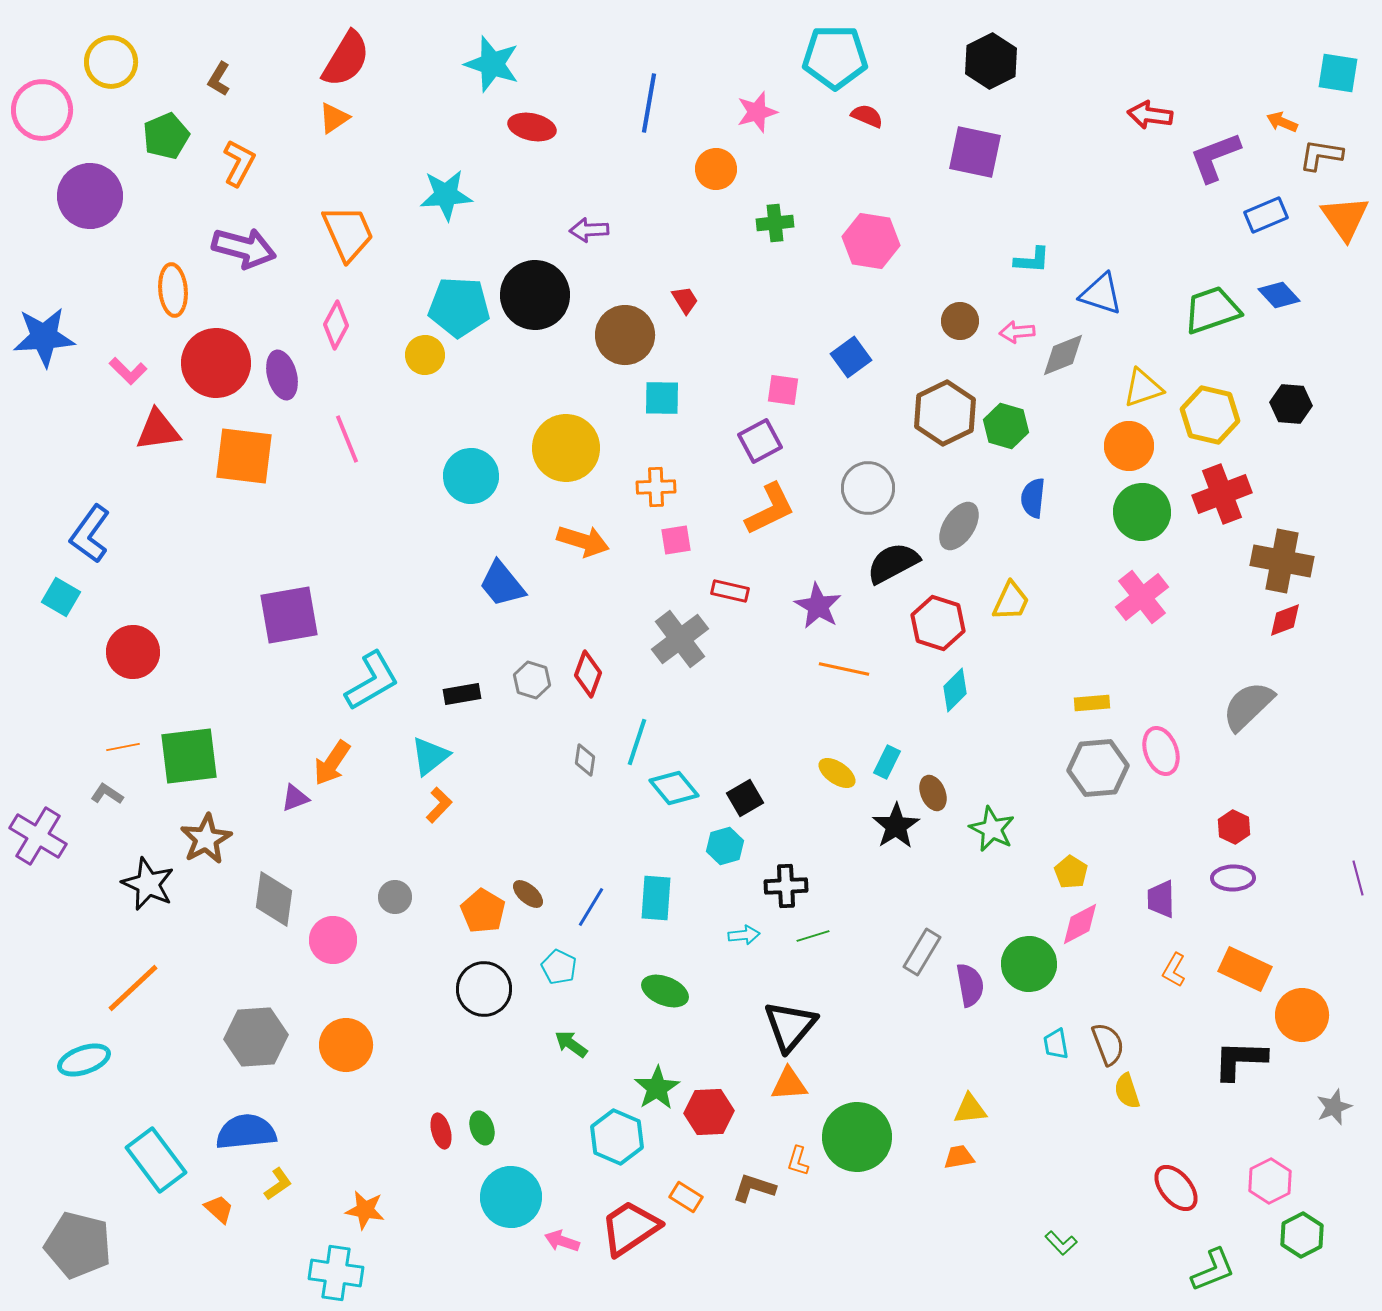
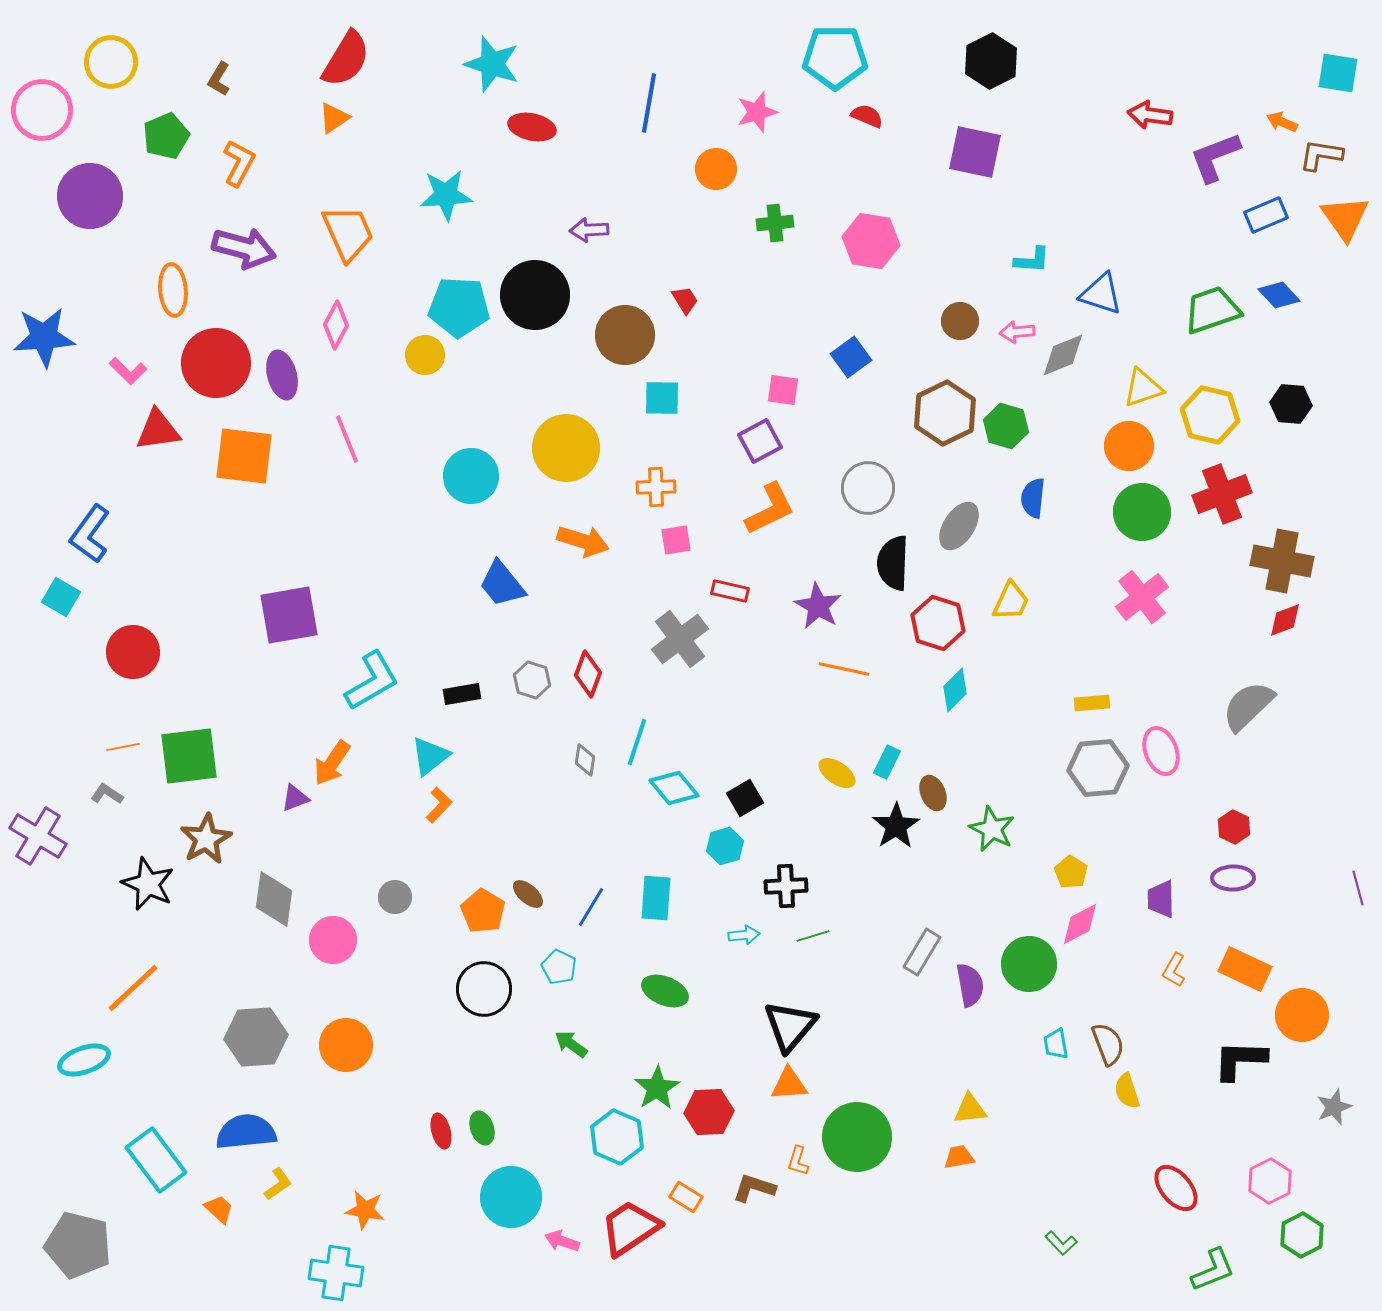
black semicircle at (893, 563): rotated 60 degrees counterclockwise
purple line at (1358, 878): moved 10 px down
